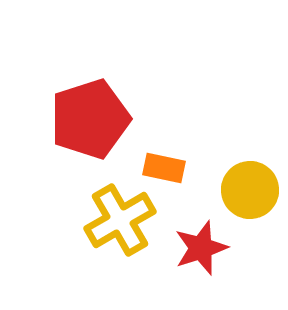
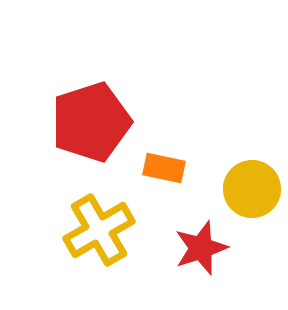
red pentagon: moved 1 px right, 3 px down
yellow circle: moved 2 px right, 1 px up
yellow cross: moved 21 px left, 10 px down
